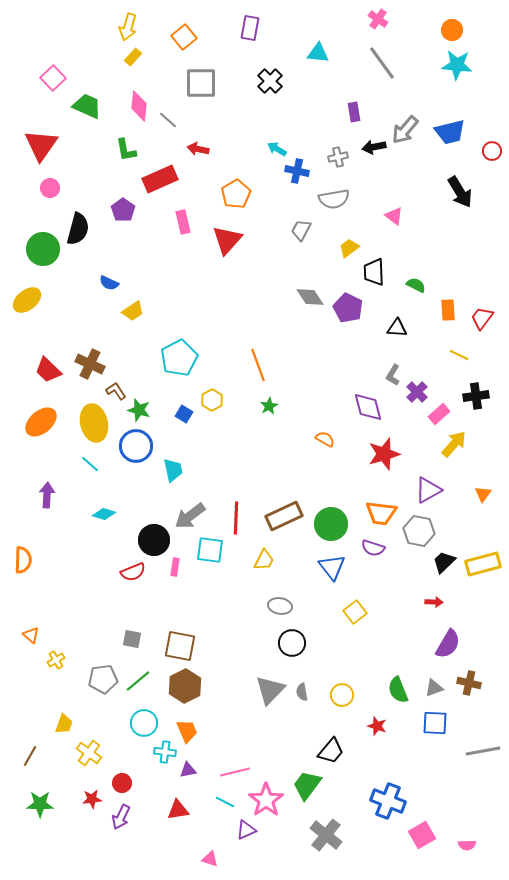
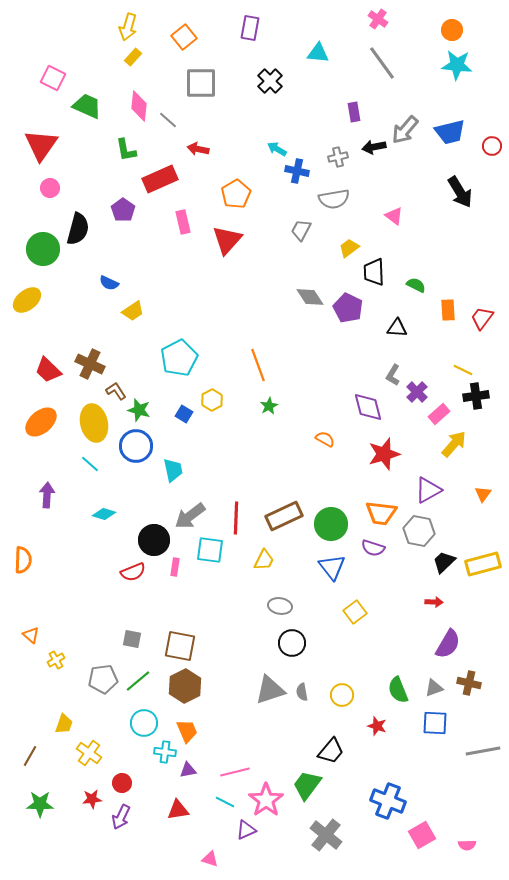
pink square at (53, 78): rotated 20 degrees counterclockwise
red circle at (492, 151): moved 5 px up
yellow line at (459, 355): moved 4 px right, 15 px down
gray triangle at (270, 690): rotated 28 degrees clockwise
